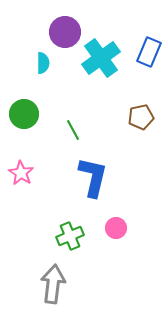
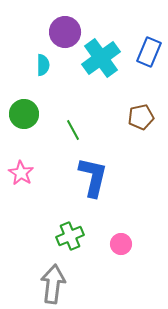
cyan semicircle: moved 2 px down
pink circle: moved 5 px right, 16 px down
